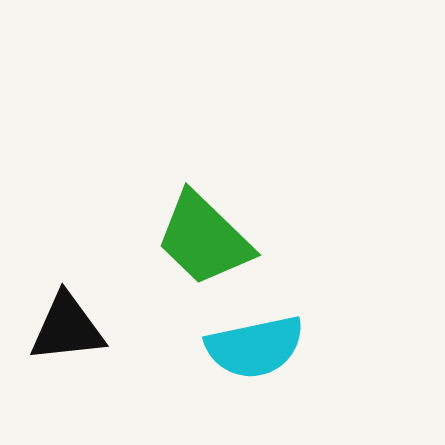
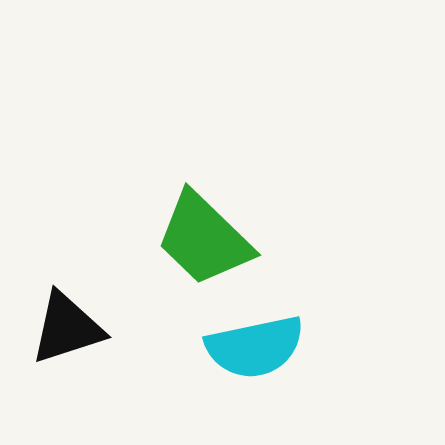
black triangle: rotated 12 degrees counterclockwise
